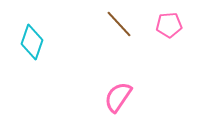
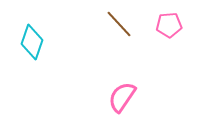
pink semicircle: moved 4 px right
